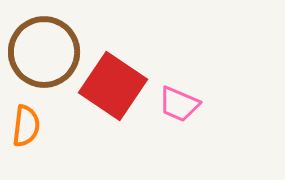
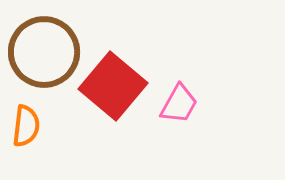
red square: rotated 6 degrees clockwise
pink trapezoid: rotated 84 degrees counterclockwise
